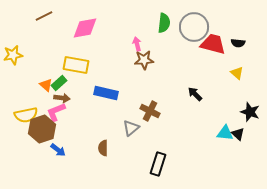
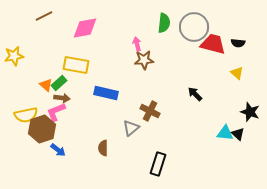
yellow star: moved 1 px right, 1 px down
